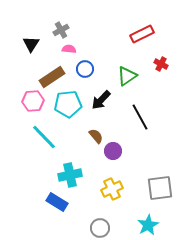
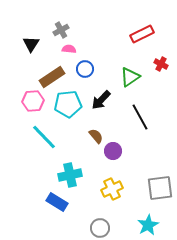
green triangle: moved 3 px right, 1 px down
